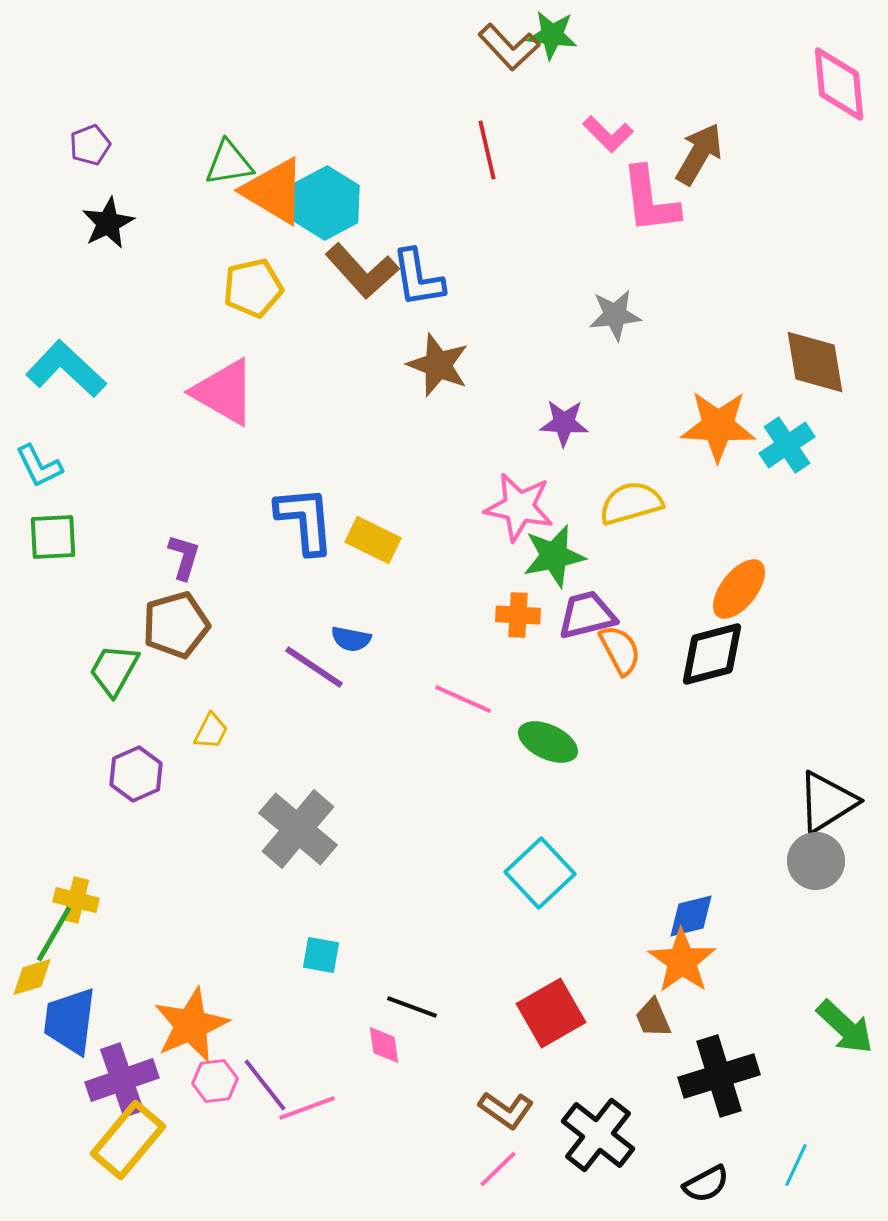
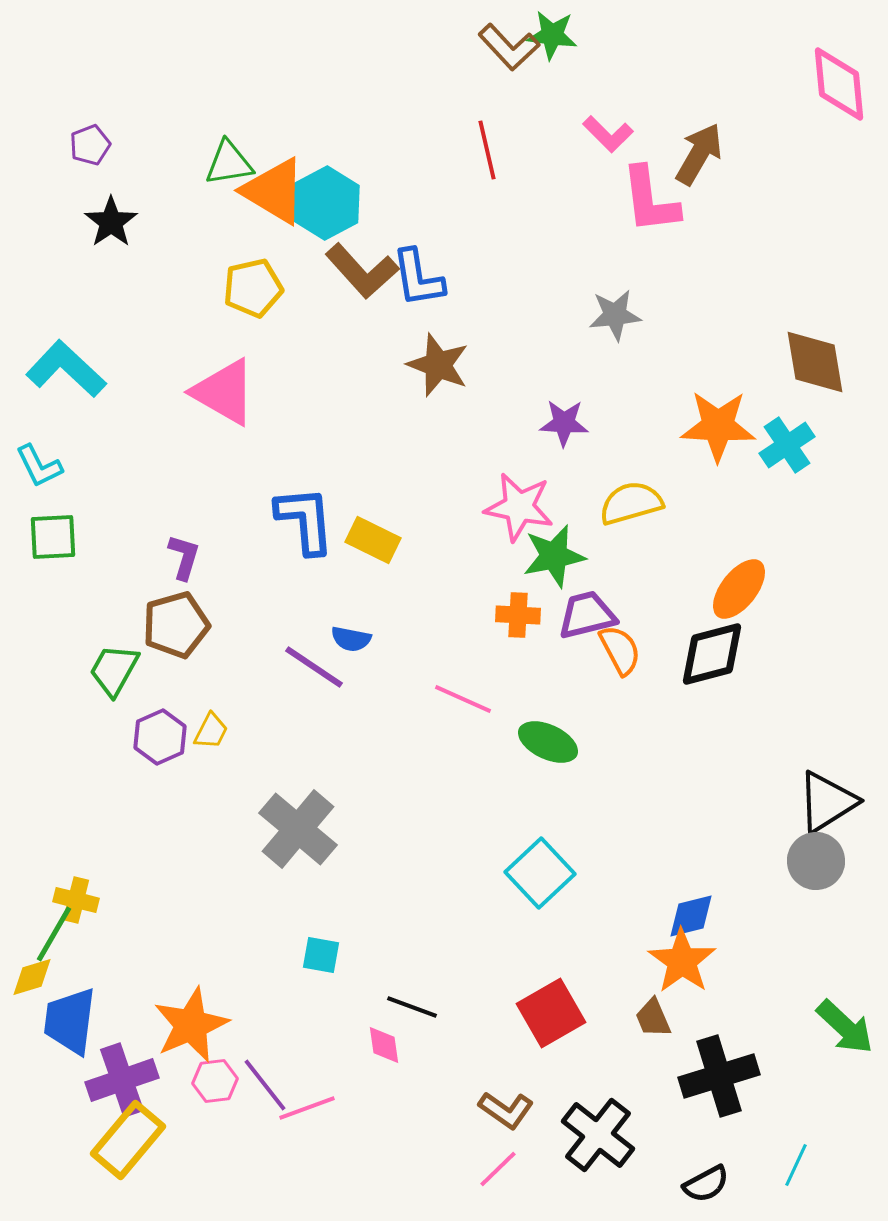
black star at (108, 223): moved 3 px right, 1 px up; rotated 8 degrees counterclockwise
purple hexagon at (136, 774): moved 24 px right, 37 px up
